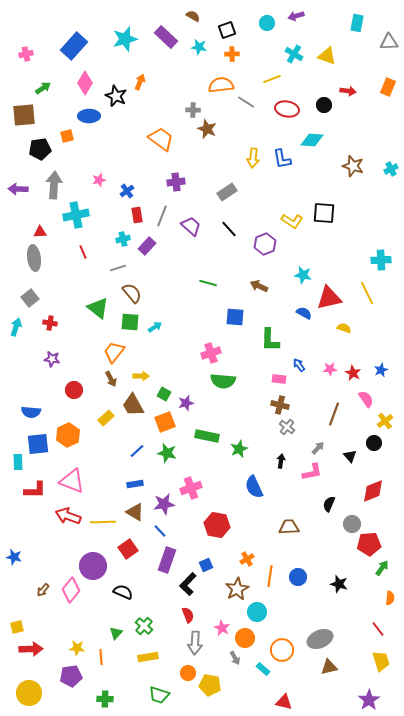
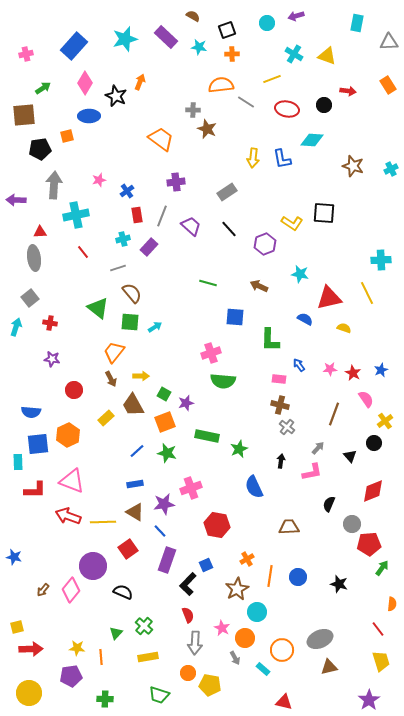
orange rectangle at (388, 87): moved 2 px up; rotated 54 degrees counterclockwise
purple arrow at (18, 189): moved 2 px left, 11 px down
yellow L-shape at (292, 221): moved 2 px down
purple rectangle at (147, 246): moved 2 px right, 1 px down
red line at (83, 252): rotated 16 degrees counterclockwise
cyan star at (303, 275): moved 3 px left, 1 px up
blue semicircle at (304, 313): moved 1 px right, 6 px down
orange semicircle at (390, 598): moved 2 px right, 6 px down
